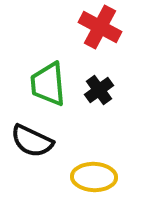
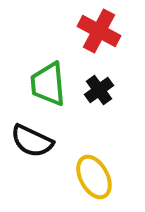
red cross: moved 1 px left, 4 px down
yellow ellipse: rotated 60 degrees clockwise
